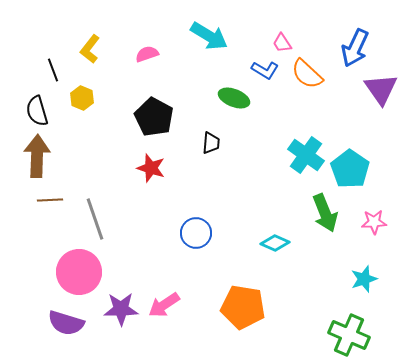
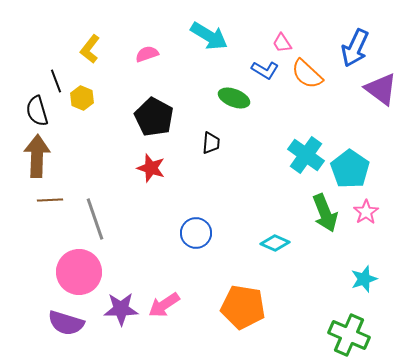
black line: moved 3 px right, 11 px down
purple triangle: rotated 18 degrees counterclockwise
pink star: moved 8 px left, 10 px up; rotated 30 degrees counterclockwise
